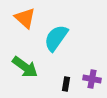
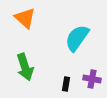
cyan semicircle: moved 21 px right
green arrow: rotated 36 degrees clockwise
